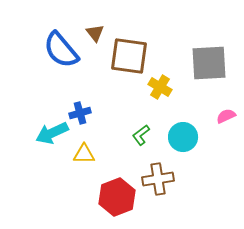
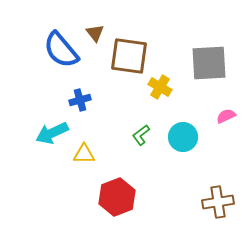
blue cross: moved 13 px up
brown cross: moved 60 px right, 23 px down
